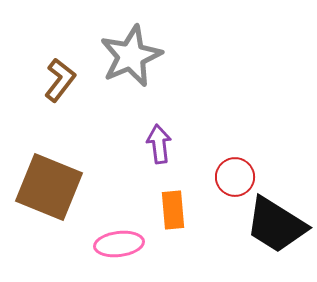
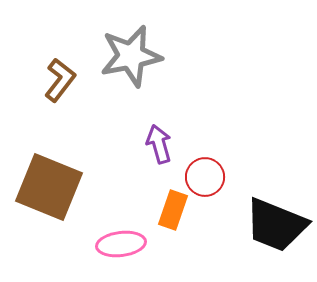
gray star: rotated 12 degrees clockwise
purple arrow: rotated 9 degrees counterclockwise
red circle: moved 30 px left
orange rectangle: rotated 24 degrees clockwise
black trapezoid: rotated 10 degrees counterclockwise
pink ellipse: moved 2 px right
